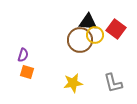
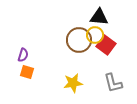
black triangle: moved 11 px right, 5 px up
red square: moved 10 px left, 16 px down
brown circle: moved 1 px left
